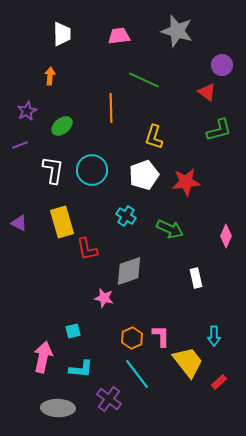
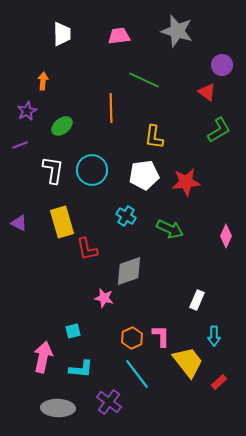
orange arrow: moved 7 px left, 5 px down
green L-shape: rotated 16 degrees counterclockwise
yellow L-shape: rotated 10 degrees counterclockwise
white pentagon: rotated 12 degrees clockwise
white rectangle: moved 1 px right, 22 px down; rotated 36 degrees clockwise
purple cross: moved 3 px down
